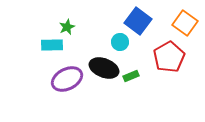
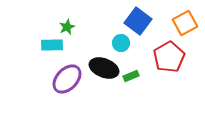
orange square: rotated 25 degrees clockwise
cyan circle: moved 1 px right, 1 px down
purple ellipse: rotated 20 degrees counterclockwise
